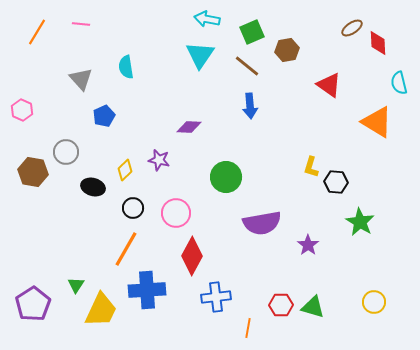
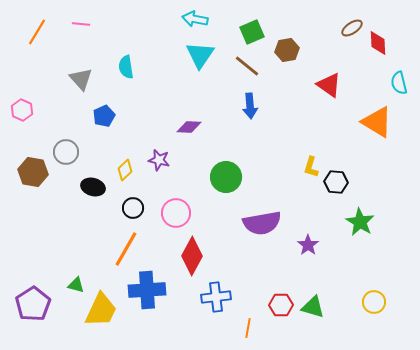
cyan arrow at (207, 19): moved 12 px left
green triangle at (76, 285): rotated 48 degrees counterclockwise
